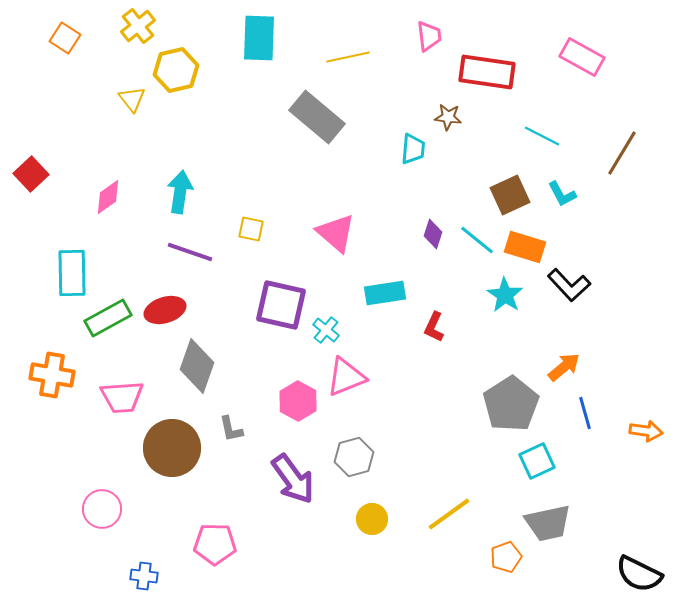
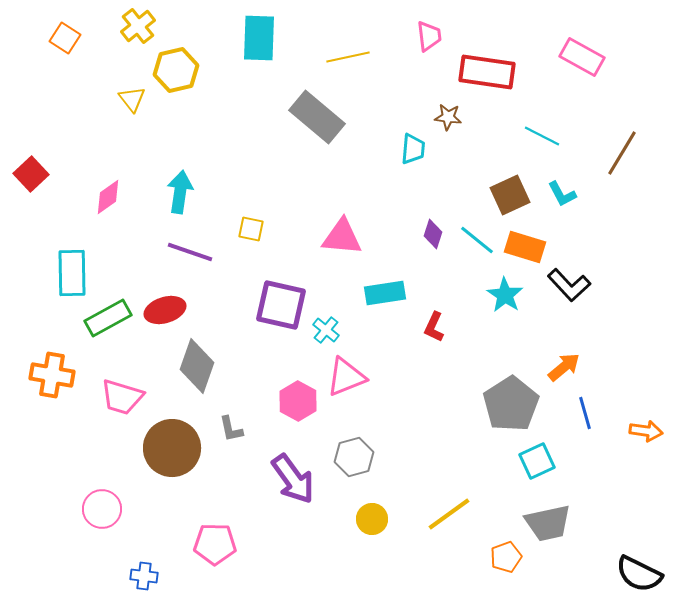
pink triangle at (336, 233): moved 6 px right, 4 px down; rotated 36 degrees counterclockwise
pink trapezoid at (122, 397): rotated 21 degrees clockwise
